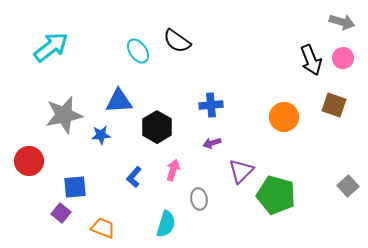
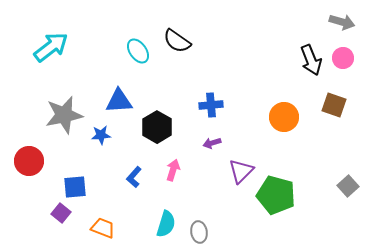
gray ellipse: moved 33 px down
